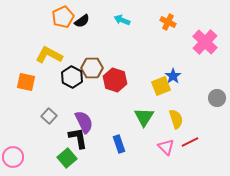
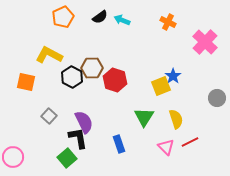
black semicircle: moved 18 px right, 4 px up
